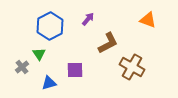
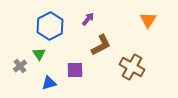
orange triangle: rotated 42 degrees clockwise
brown L-shape: moved 7 px left, 2 px down
gray cross: moved 2 px left, 1 px up
